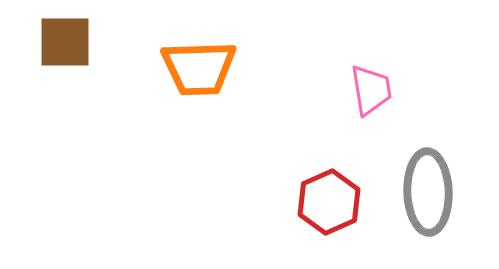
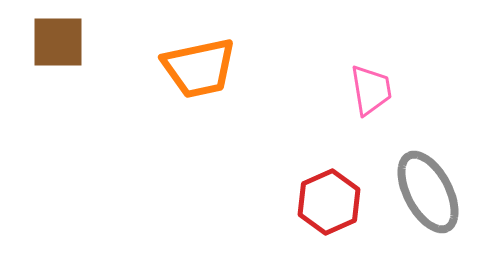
brown square: moved 7 px left
orange trapezoid: rotated 10 degrees counterclockwise
gray ellipse: rotated 26 degrees counterclockwise
